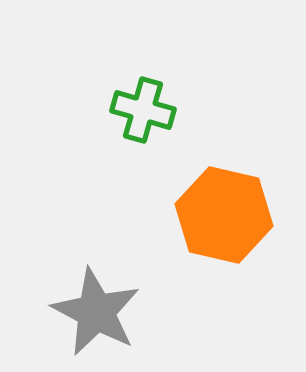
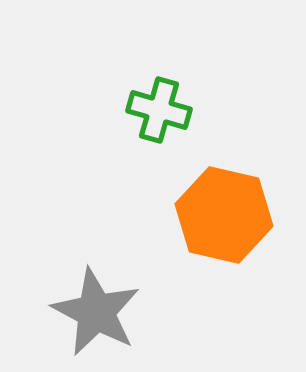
green cross: moved 16 px right
